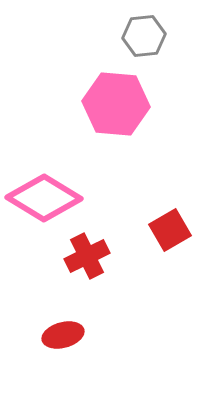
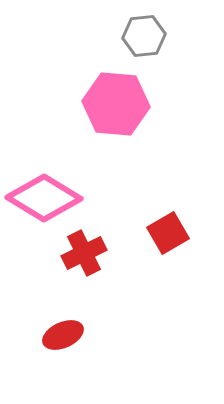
red square: moved 2 px left, 3 px down
red cross: moved 3 px left, 3 px up
red ellipse: rotated 9 degrees counterclockwise
